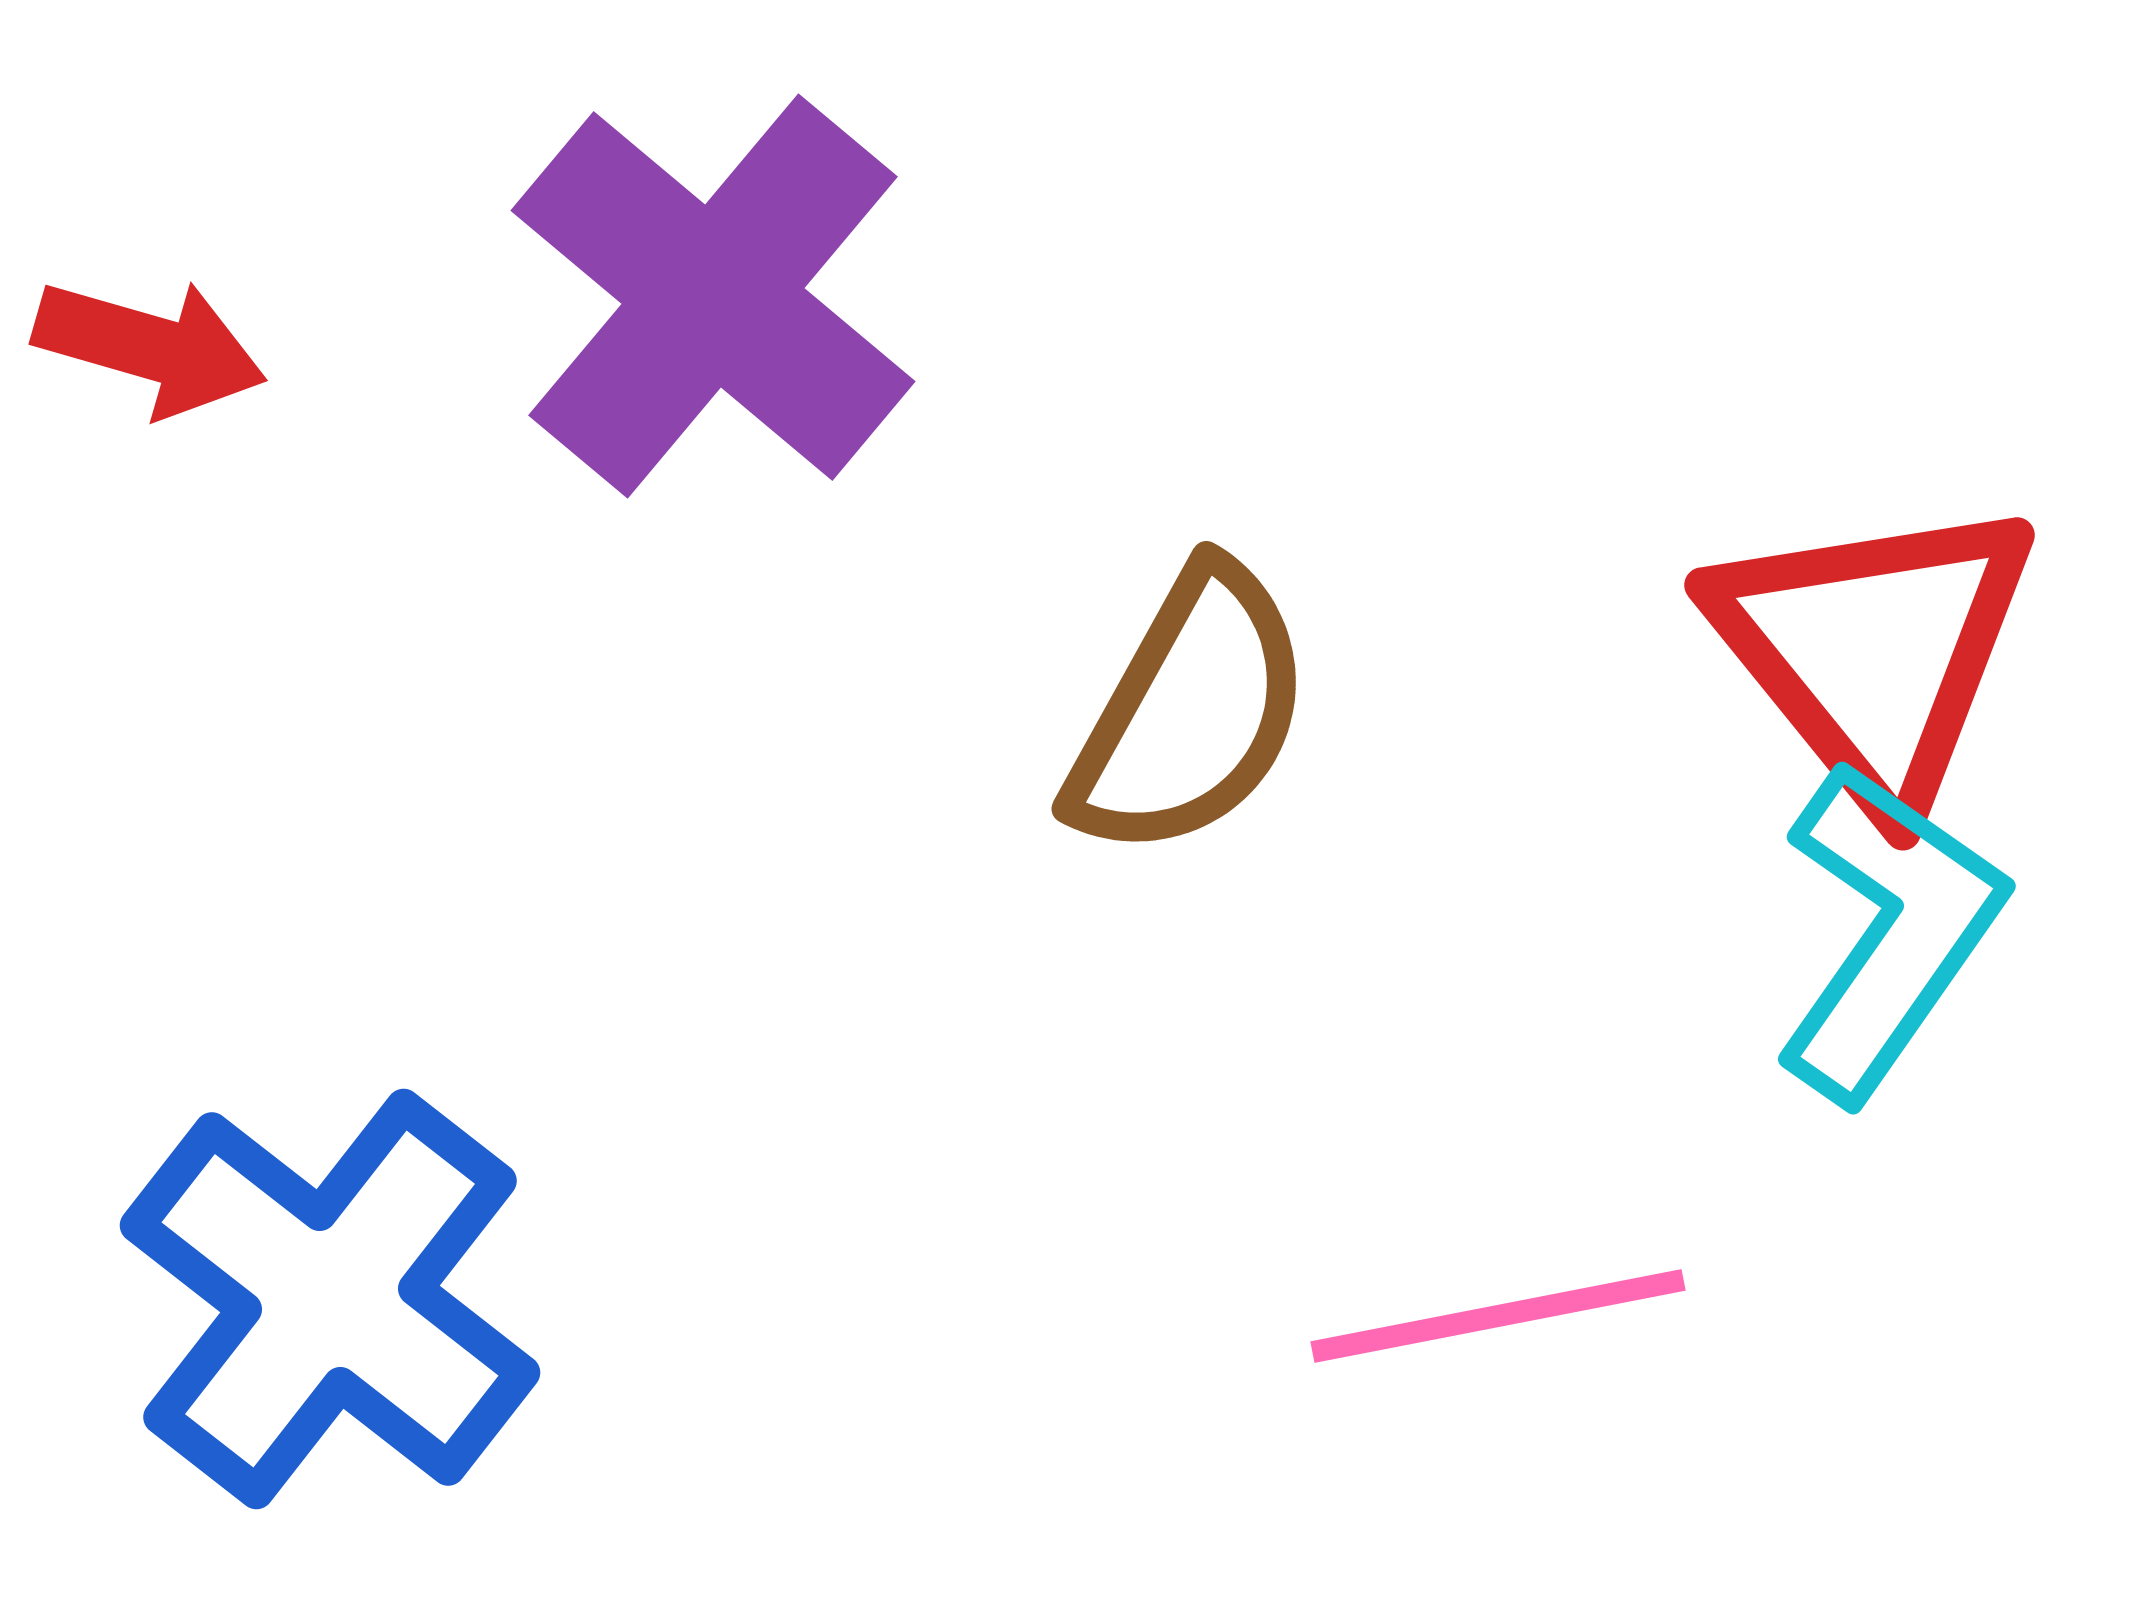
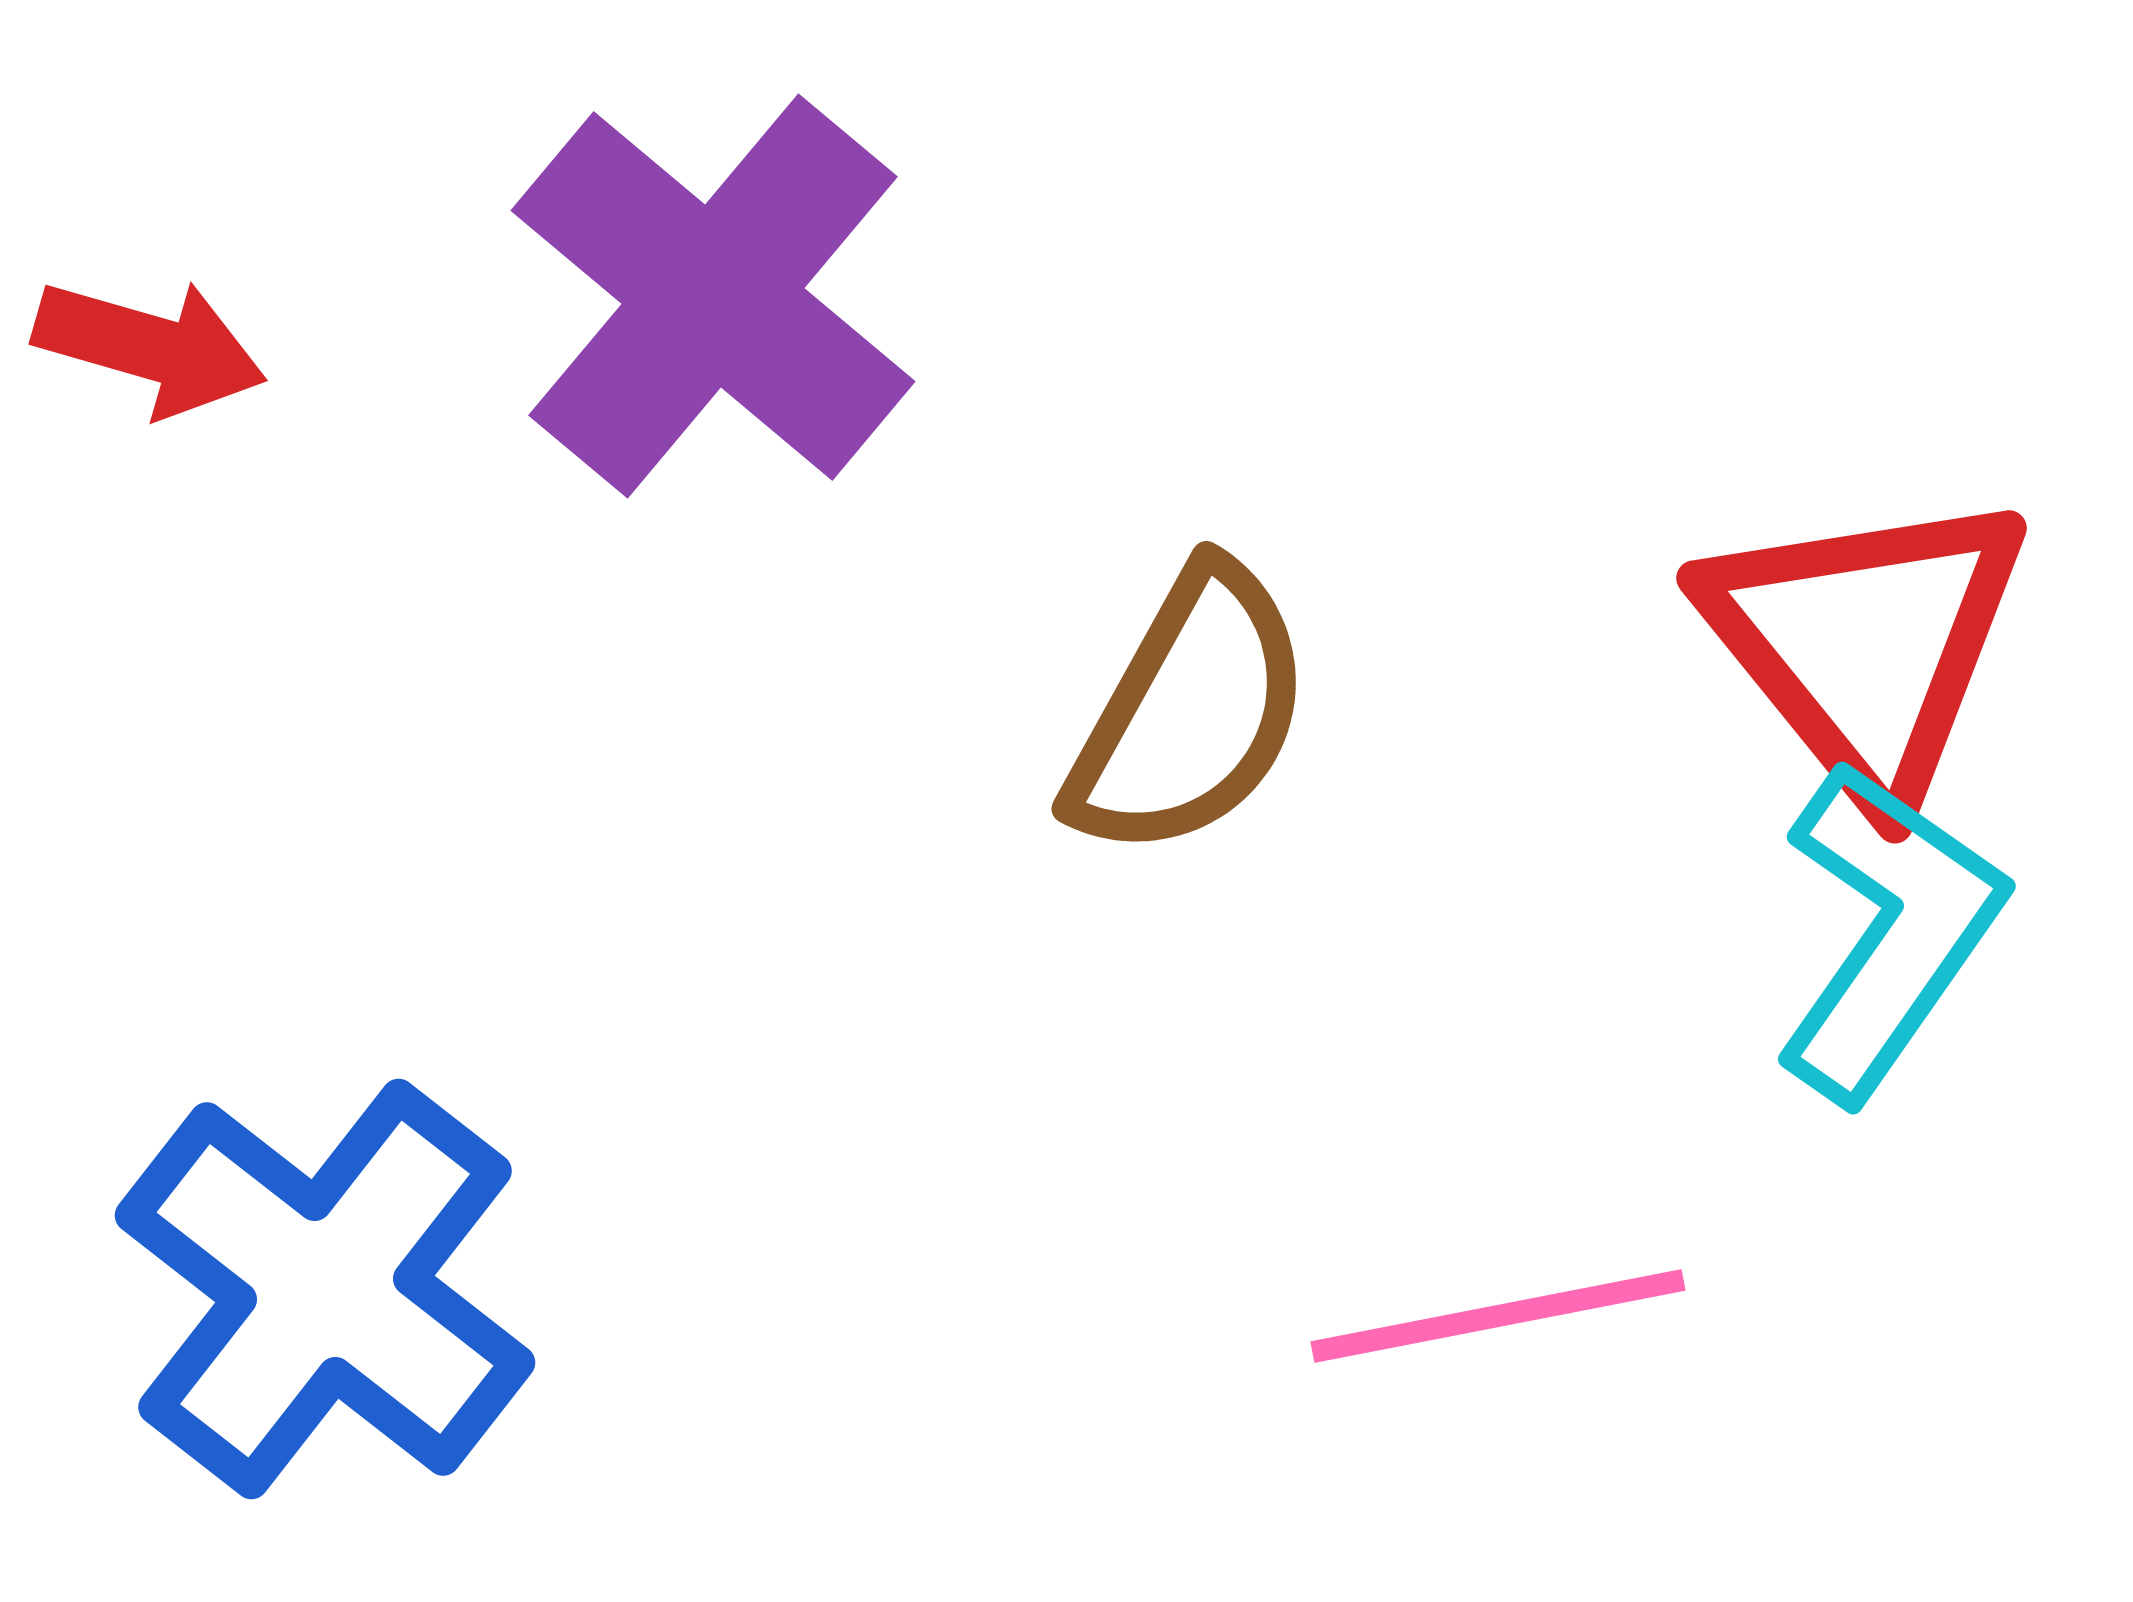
red triangle: moved 8 px left, 7 px up
blue cross: moved 5 px left, 10 px up
